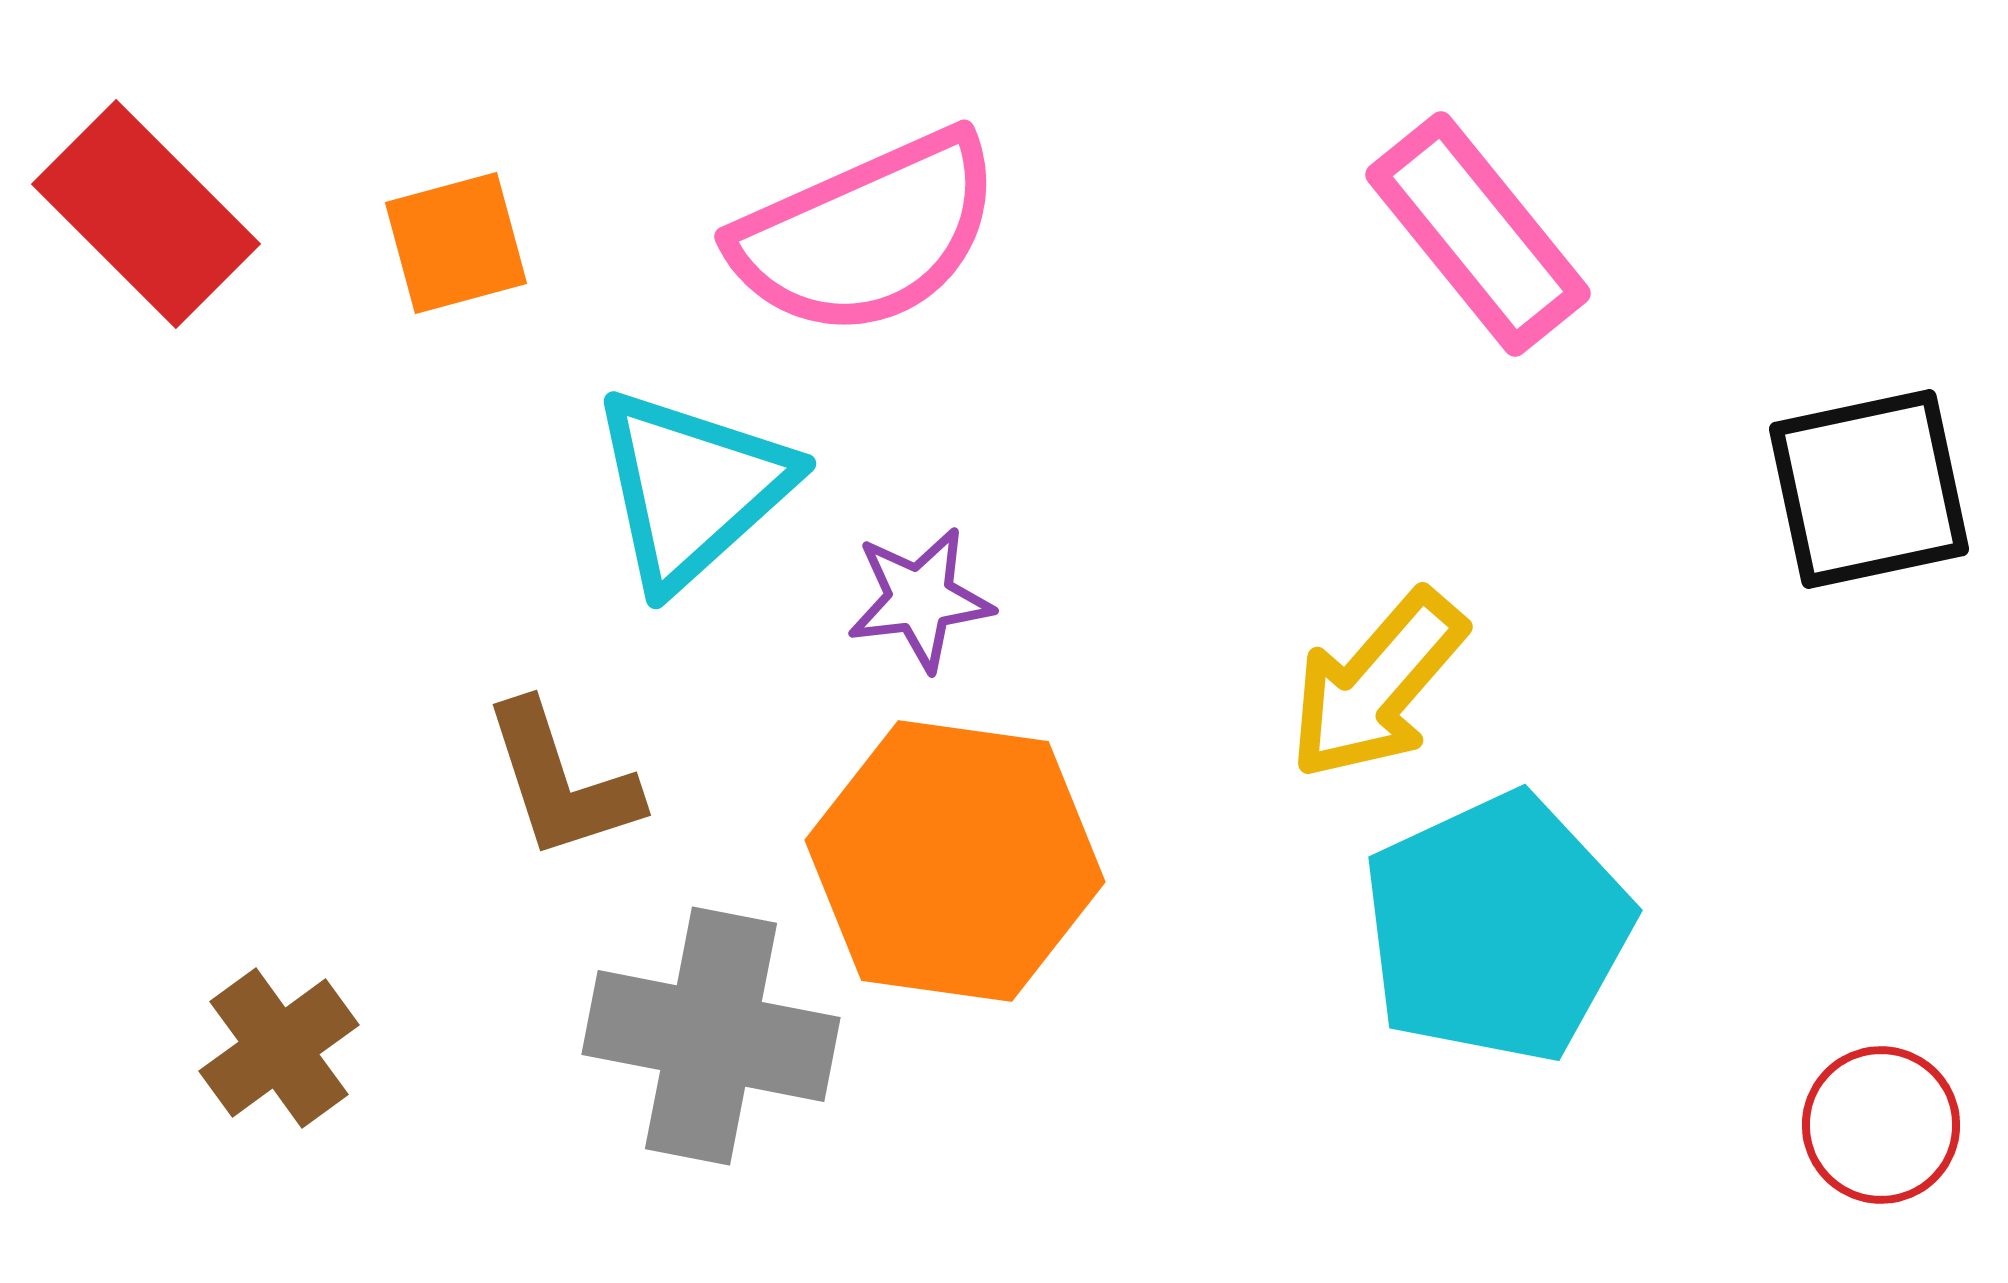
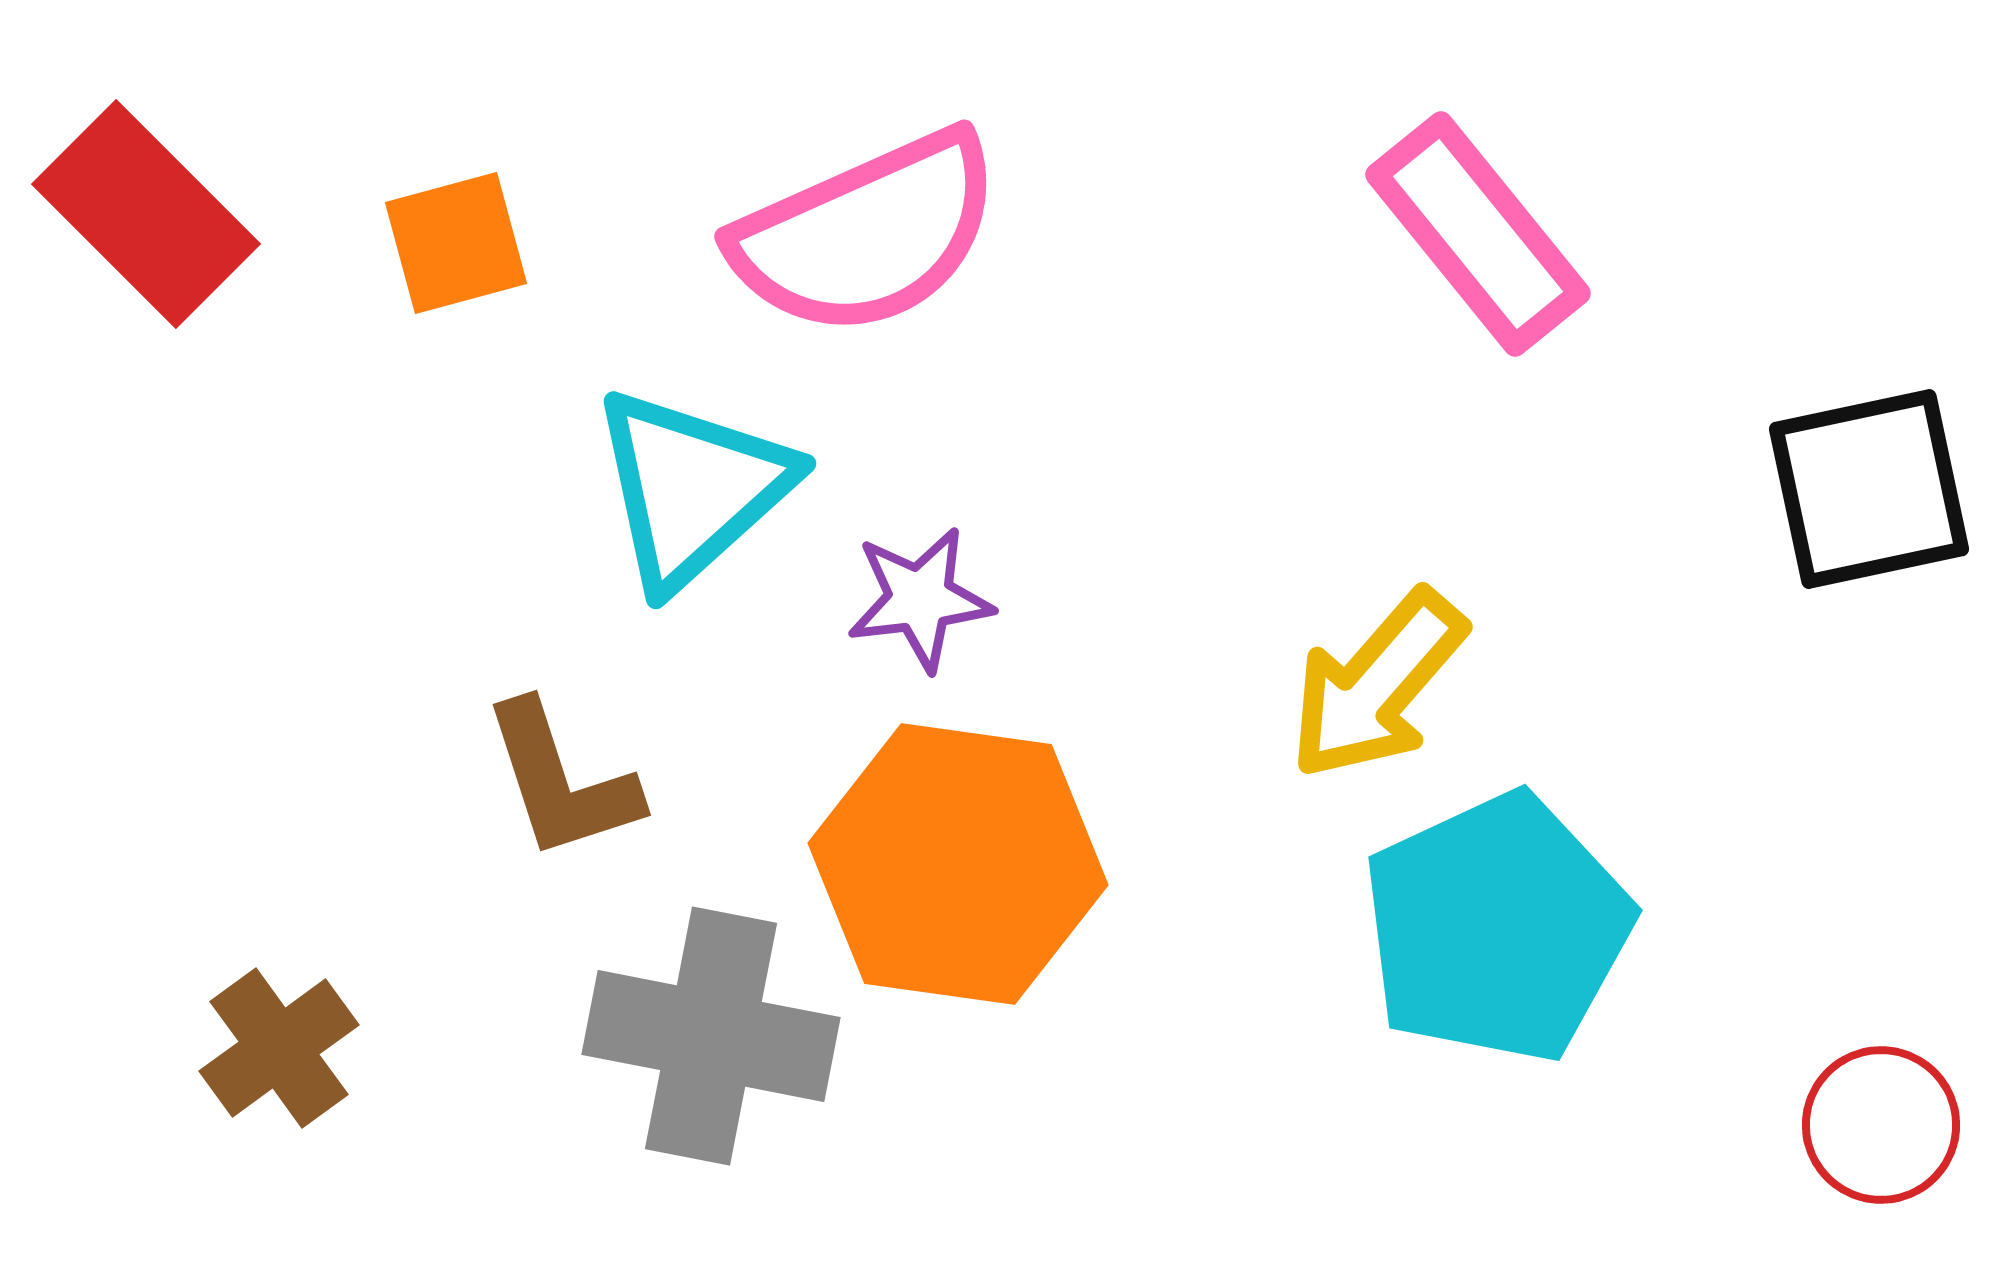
orange hexagon: moved 3 px right, 3 px down
